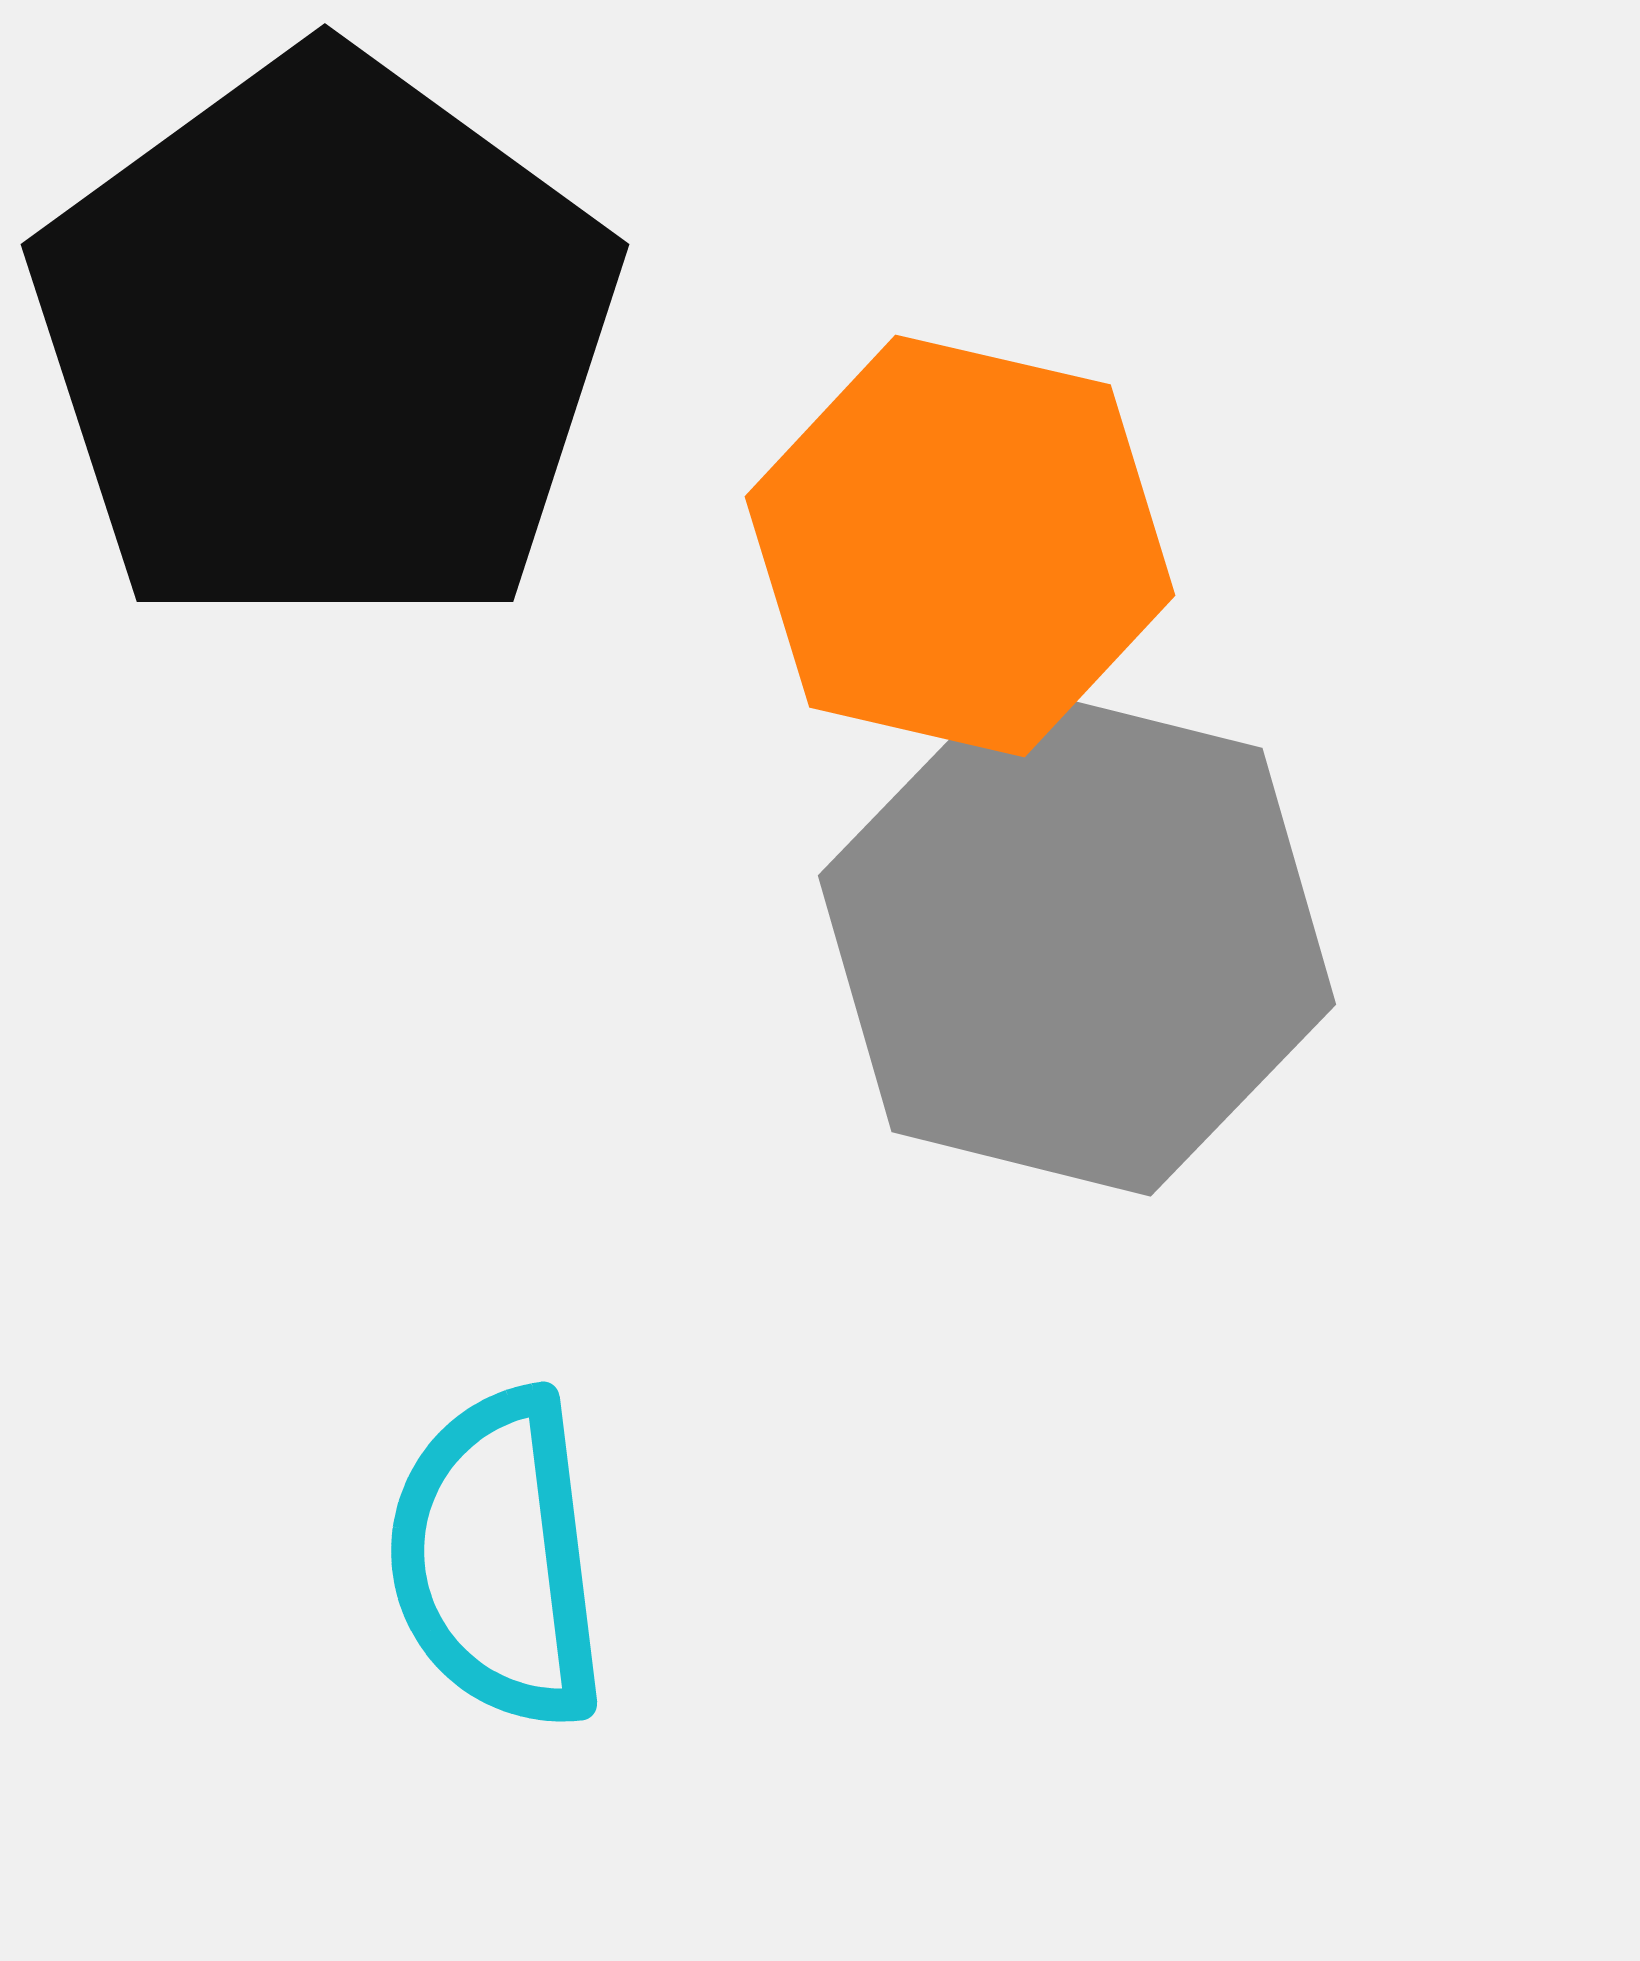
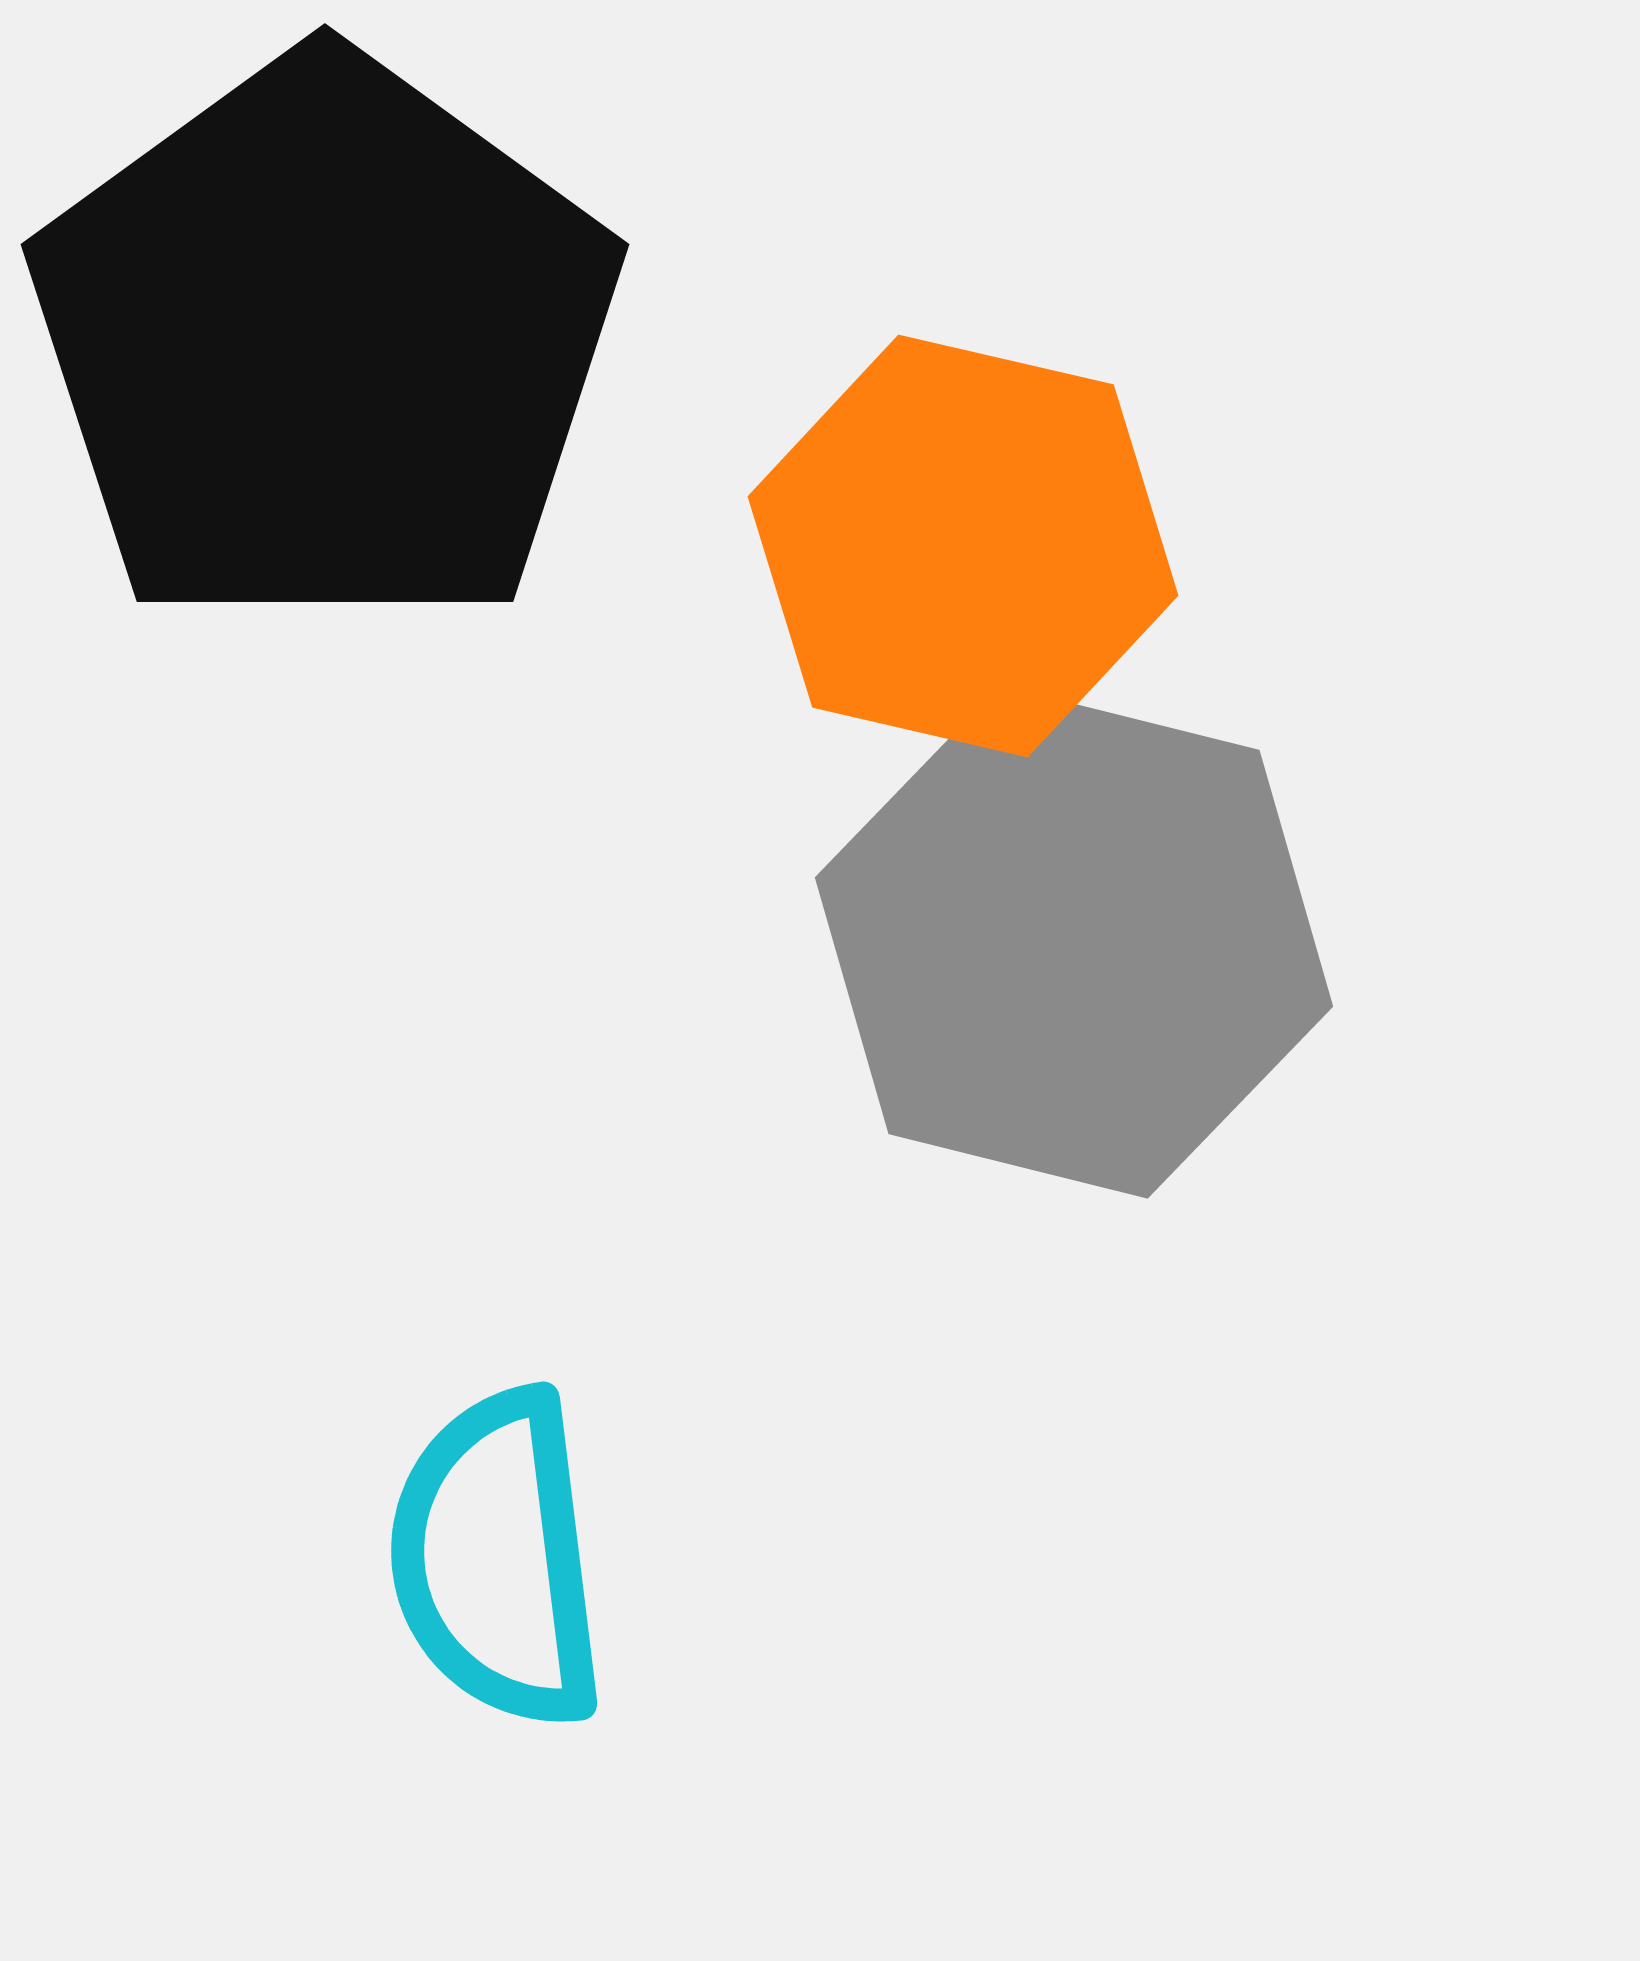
orange hexagon: moved 3 px right
gray hexagon: moved 3 px left, 2 px down
